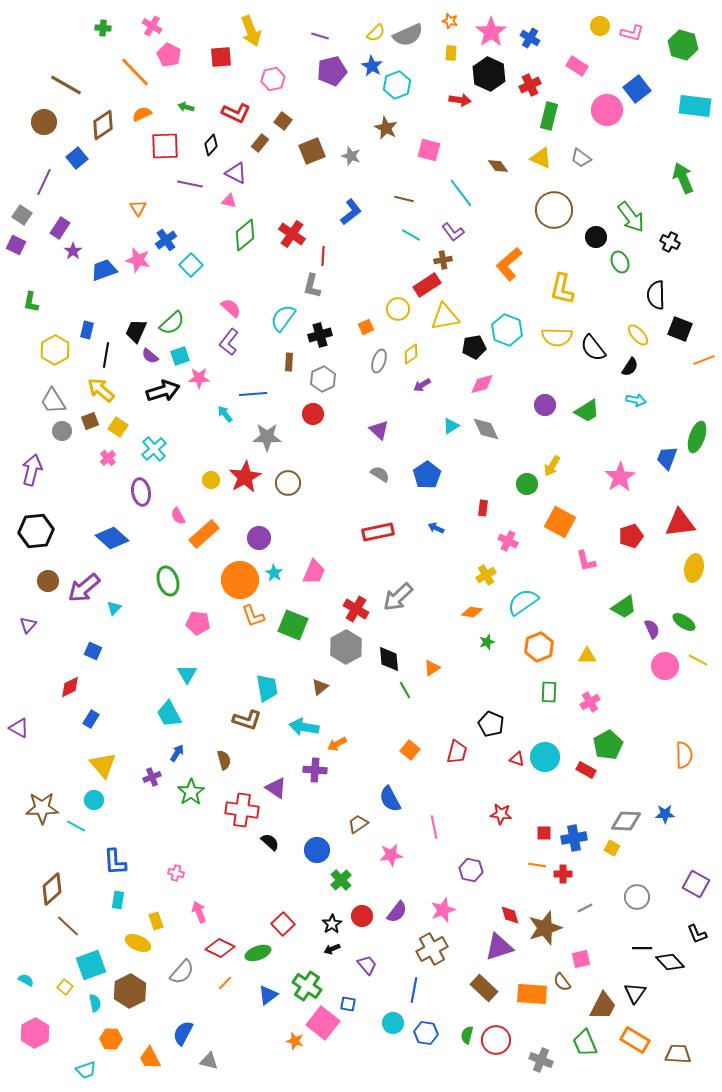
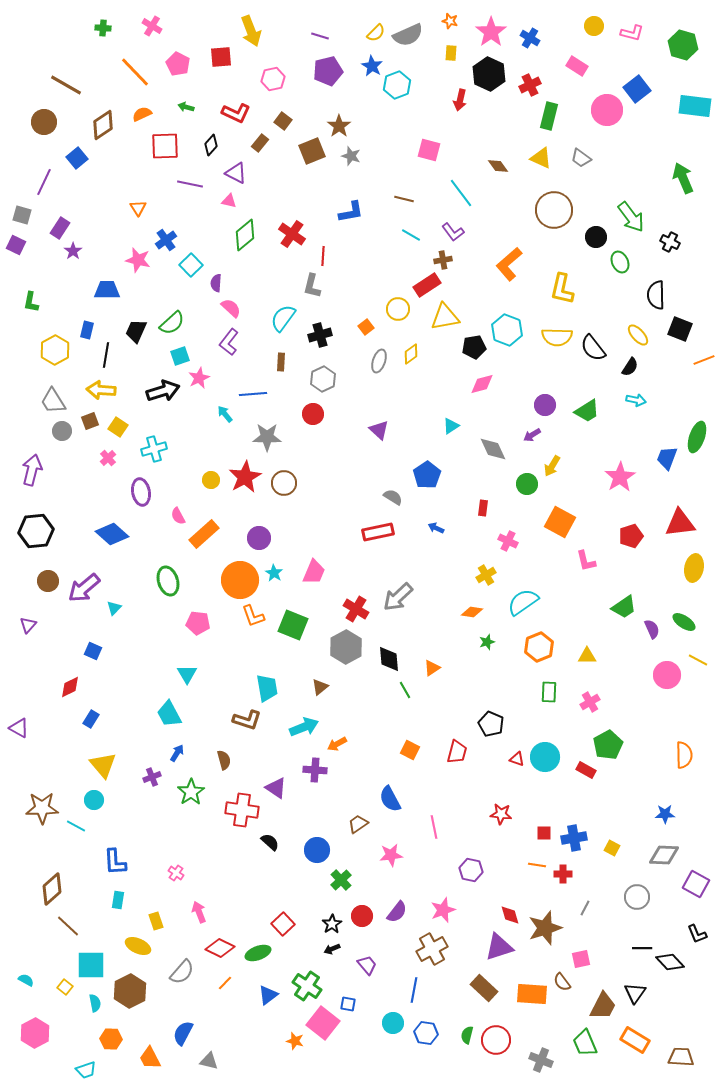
yellow circle at (600, 26): moved 6 px left
pink pentagon at (169, 55): moved 9 px right, 9 px down
purple pentagon at (332, 71): moved 4 px left
red arrow at (460, 100): rotated 95 degrees clockwise
brown star at (386, 128): moved 47 px left, 2 px up; rotated 10 degrees clockwise
blue L-shape at (351, 212): rotated 28 degrees clockwise
gray square at (22, 215): rotated 18 degrees counterclockwise
blue trapezoid at (104, 270): moved 3 px right, 20 px down; rotated 20 degrees clockwise
orange square at (366, 327): rotated 14 degrees counterclockwise
purple semicircle at (150, 356): moved 66 px right, 73 px up; rotated 54 degrees clockwise
brown rectangle at (289, 362): moved 8 px left
pink star at (199, 378): rotated 25 degrees counterclockwise
purple arrow at (422, 385): moved 110 px right, 50 px down
yellow arrow at (101, 390): rotated 36 degrees counterclockwise
gray diamond at (486, 429): moved 7 px right, 20 px down
cyan cross at (154, 449): rotated 25 degrees clockwise
gray semicircle at (380, 474): moved 13 px right, 23 px down
brown circle at (288, 483): moved 4 px left
blue diamond at (112, 538): moved 4 px up
pink circle at (665, 666): moved 2 px right, 9 px down
cyan arrow at (304, 727): rotated 148 degrees clockwise
orange square at (410, 750): rotated 12 degrees counterclockwise
gray diamond at (626, 821): moved 38 px right, 34 px down
pink cross at (176, 873): rotated 21 degrees clockwise
gray line at (585, 908): rotated 35 degrees counterclockwise
yellow ellipse at (138, 943): moved 3 px down
cyan square at (91, 965): rotated 20 degrees clockwise
brown trapezoid at (678, 1054): moved 3 px right, 3 px down
